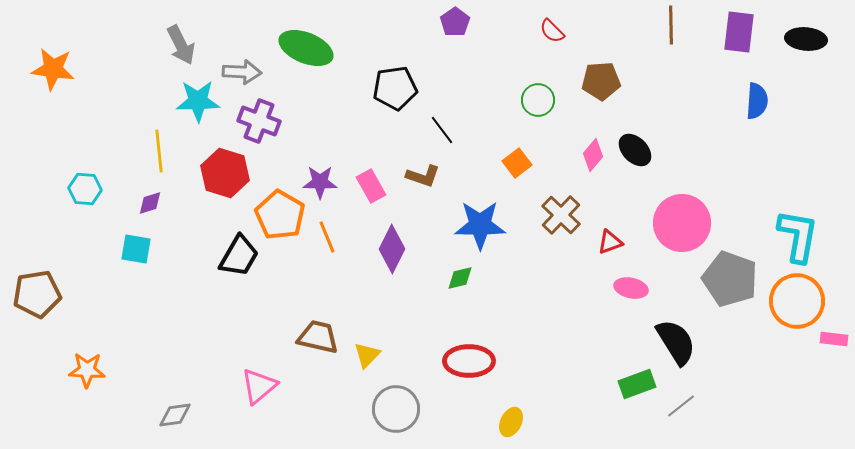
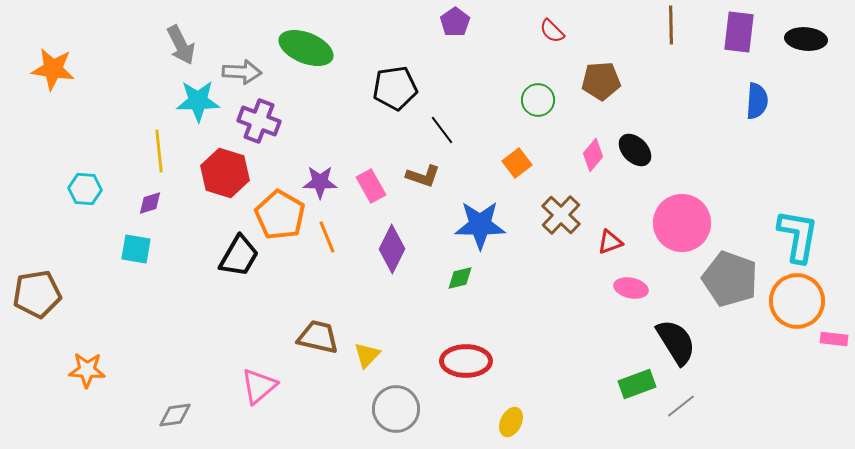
red ellipse at (469, 361): moved 3 px left
